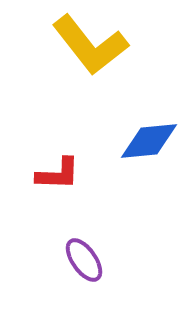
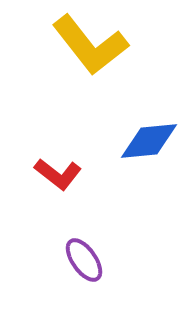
red L-shape: rotated 36 degrees clockwise
